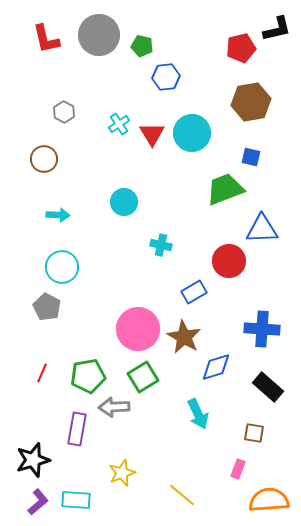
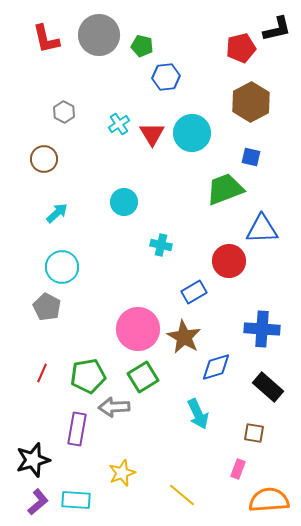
brown hexagon at (251, 102): rotated 18 degrees counterclockwise
cyan arrow at (58, 215): moved 1 px left, 2 px up; rotated 45 degrees counterclockwise
